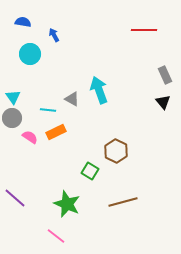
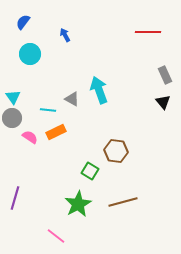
blue semicircle: rotated 63 degrees counterclockwise
red line: moved 4 px right, 2 px down
blue arrow: moved 11 px right
brown hexagon: rotated 20 degrees counterclockwise
purple line: rotated 65 degrees clockwise
green star: moved 11 px right; rotated 20 degrees clockwise
